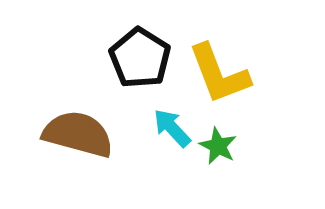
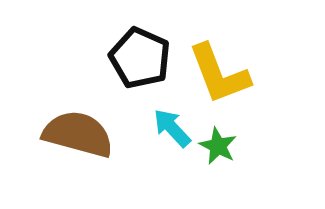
black pentagon: rotated 8 degrees counterclockwise
